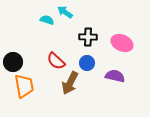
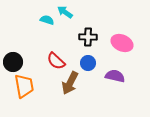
blue circle: moved 1 px right
